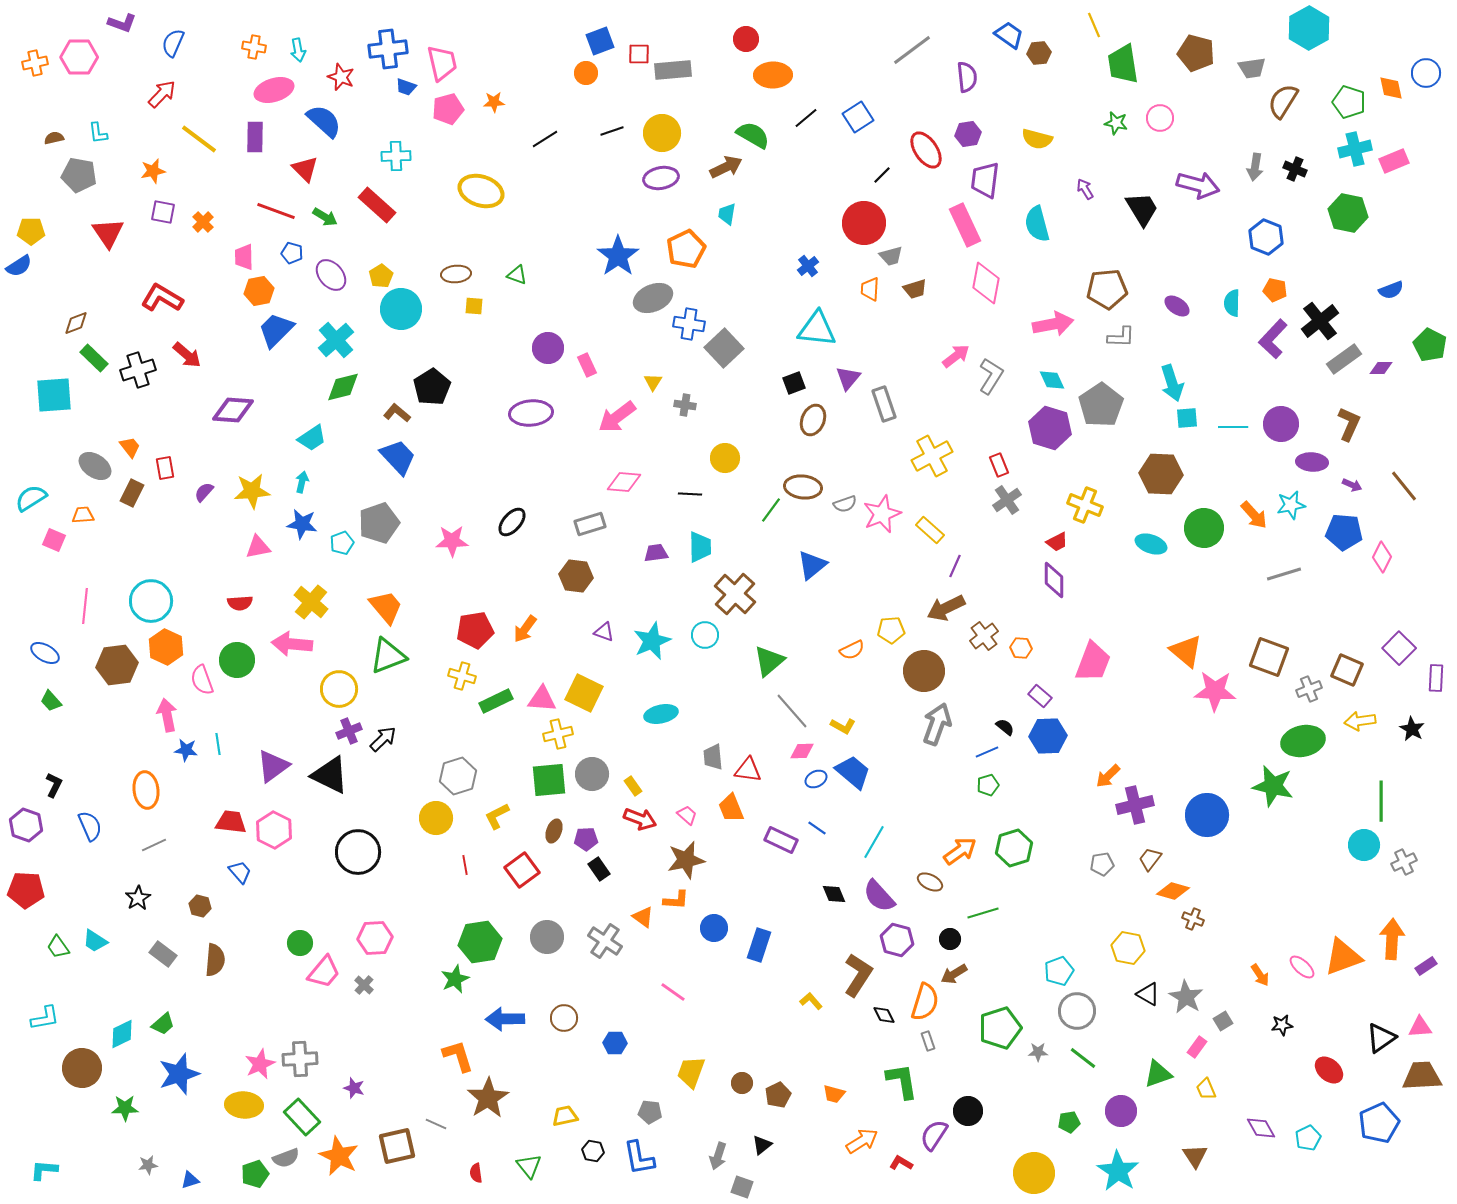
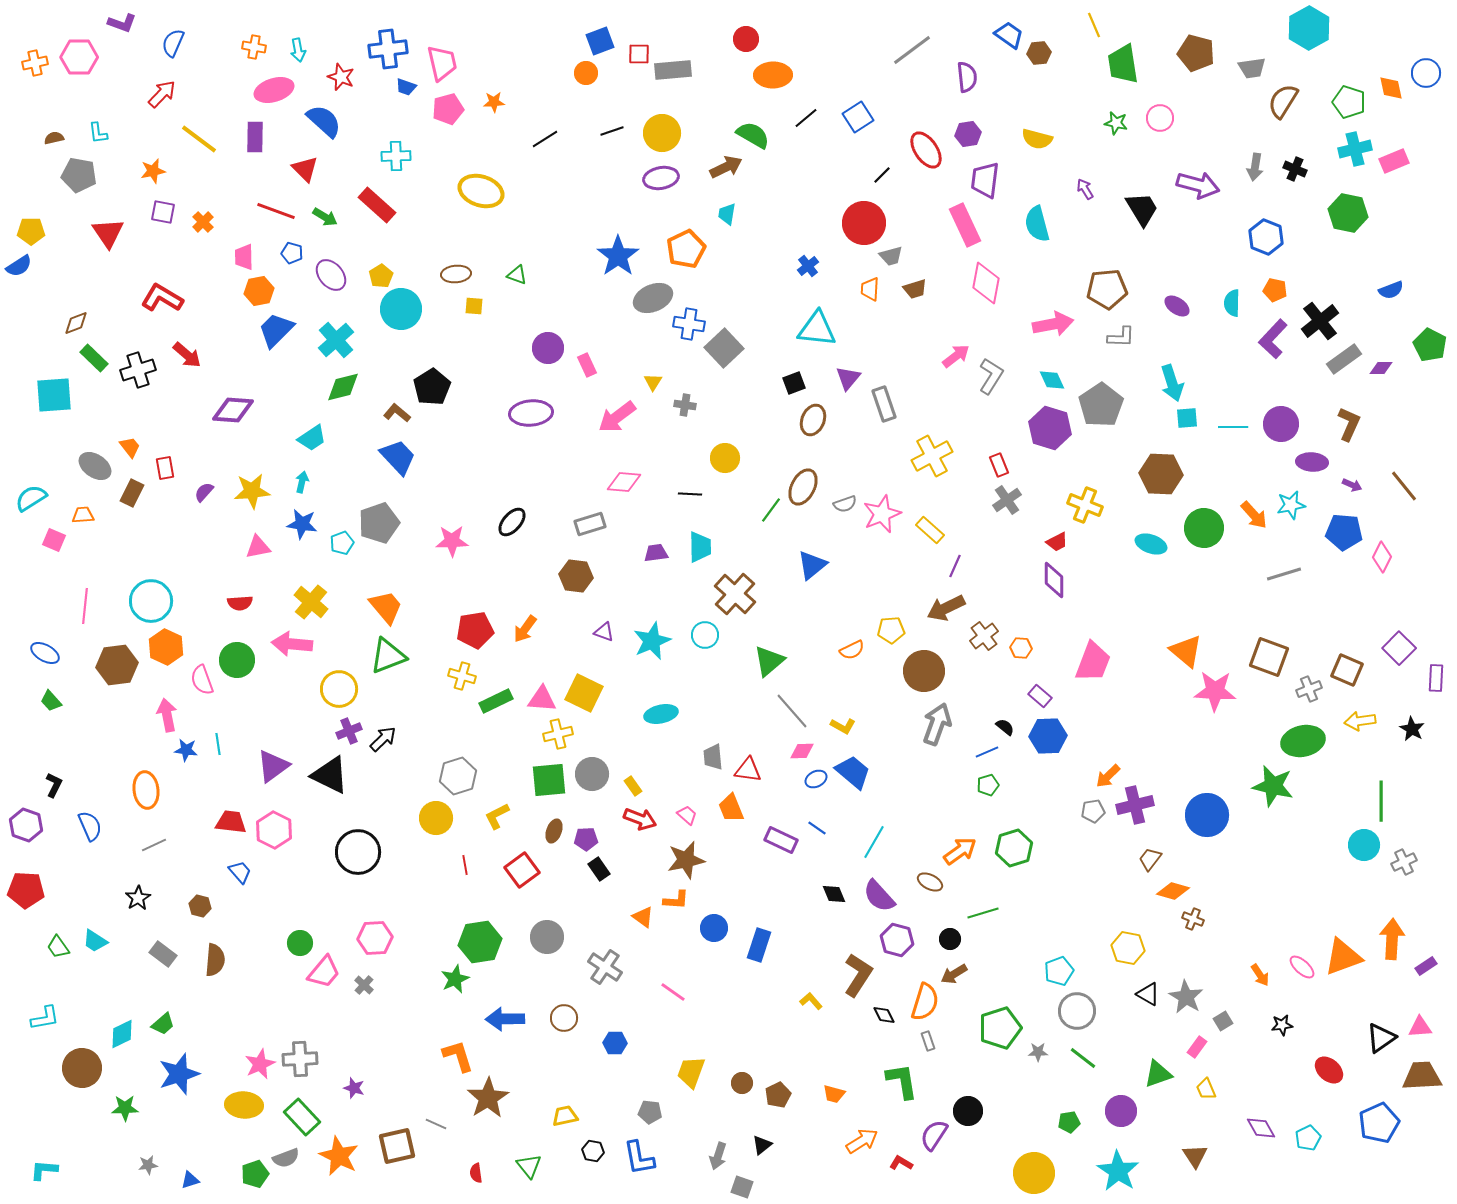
brown ellipse at (803, 487): rotated 69 degrees counterclockwise
gray pentagon at (1102, 864): moved 9 px left, 53 px up
gray cross at (605, 941): moved 26 px down
